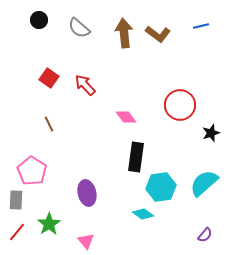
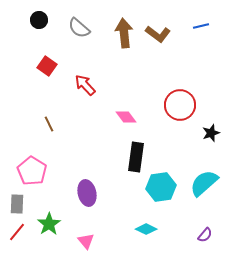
red square: moved 2 px left, 12 px up
gray rectangle: moved 1 px right, 4 px down
cyan diamond: moved 3 px right, 15 px down; rotated 10 degrees counterclockwise
